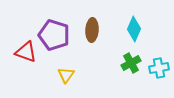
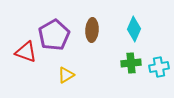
purple pentagon: rotated 24 degrees clockwise
green cross: rotated 24 degrees clockwise
cyan cross: moved 1 px up
yellow triangle: rotated 24 degrees clockwise
